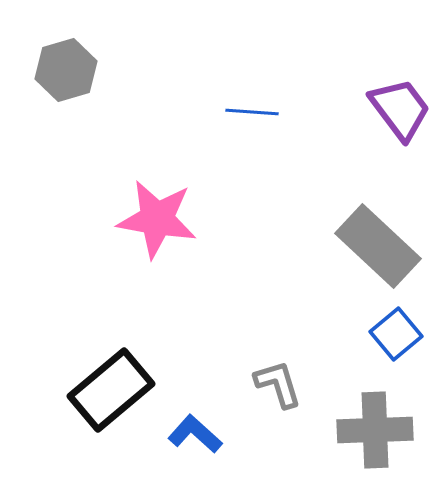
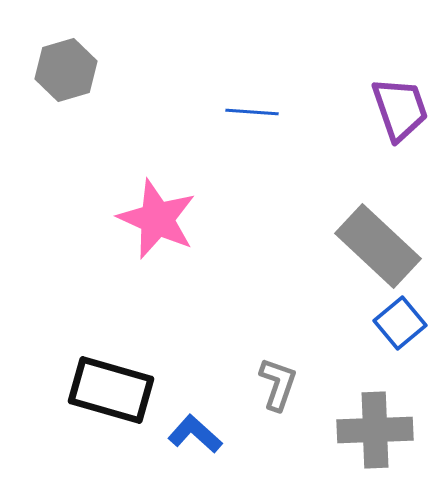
purple trapezoid: rotated 18 degrees clockwise
pink star: rotated 14 degrees clockwise
blue square: moved 4 px right, 11 px up
gray L-shape: rotated 36 degrees clockwise
black rectangle: rotated 56 degrees clockwise
